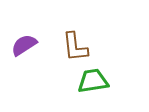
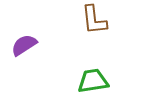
brown L-shape: moved 19 px right, 27 px up
